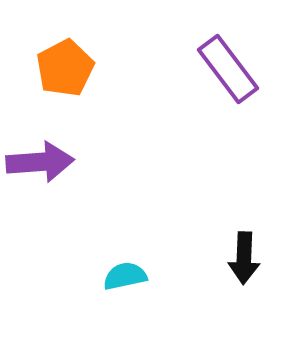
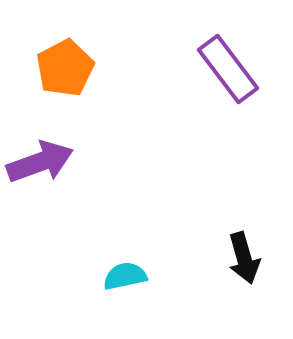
purple arrow: rotated 16 degrees counterclockwise
black arrow: rotated 18 degrees counterclockwise
